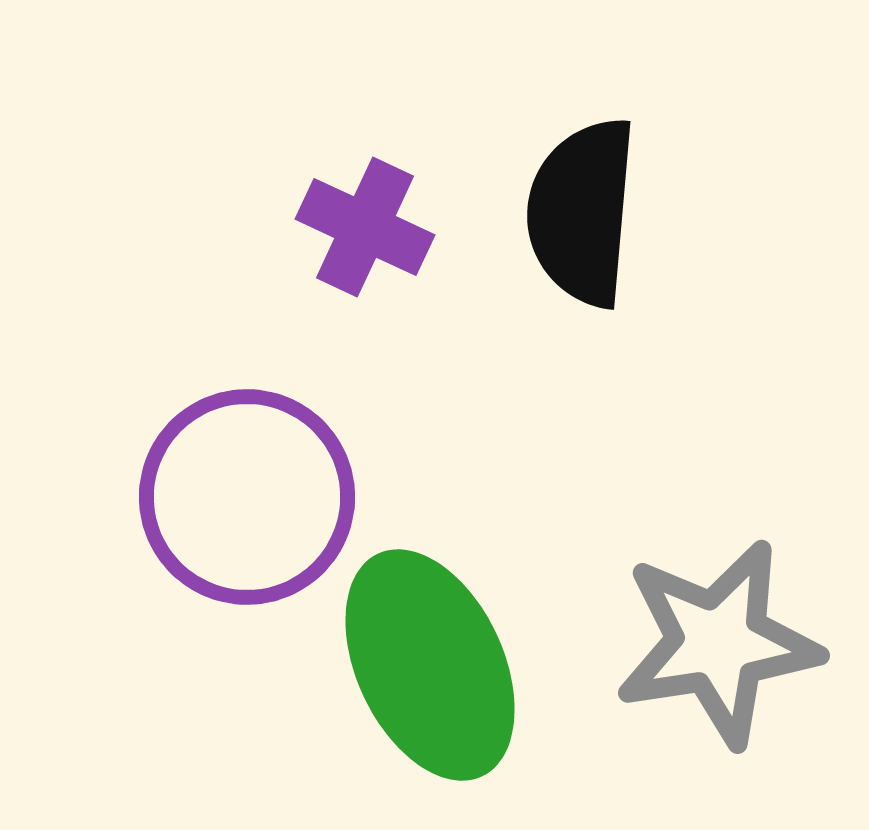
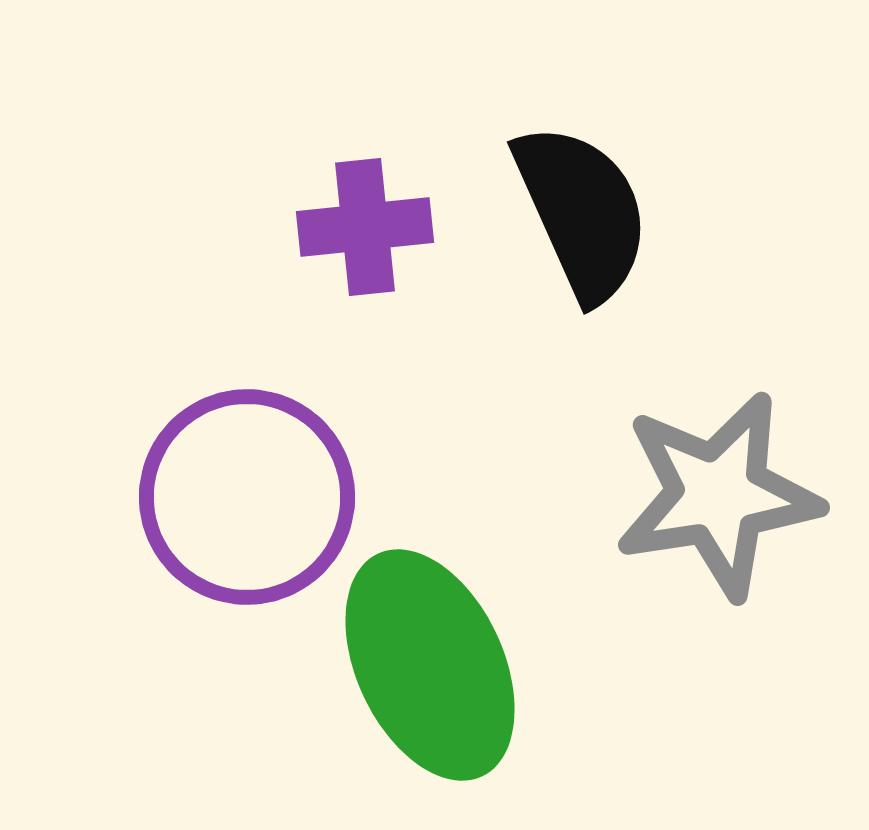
black semicircle: rotated 151 degrees clockwise
purple cross: rotated 31 degrees counterclockwise
gray star: moved 148 px up
